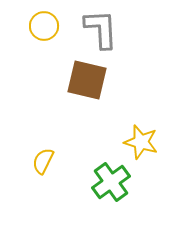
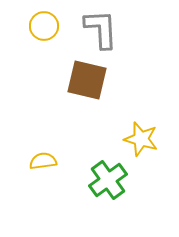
yellow star: moved 3 px up
yellow semicircle: rotated 56 degrees clockwise
green cross: moved 3 px left, 2 px up
